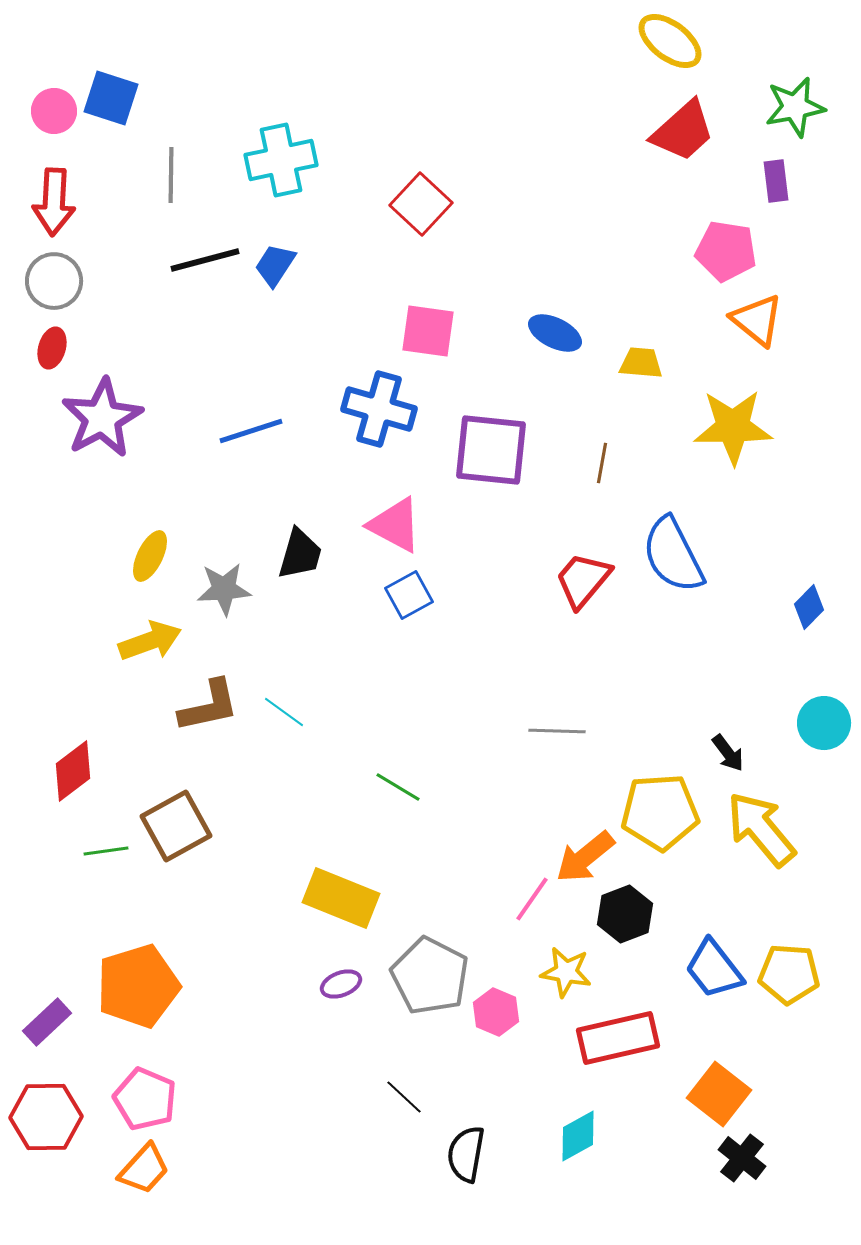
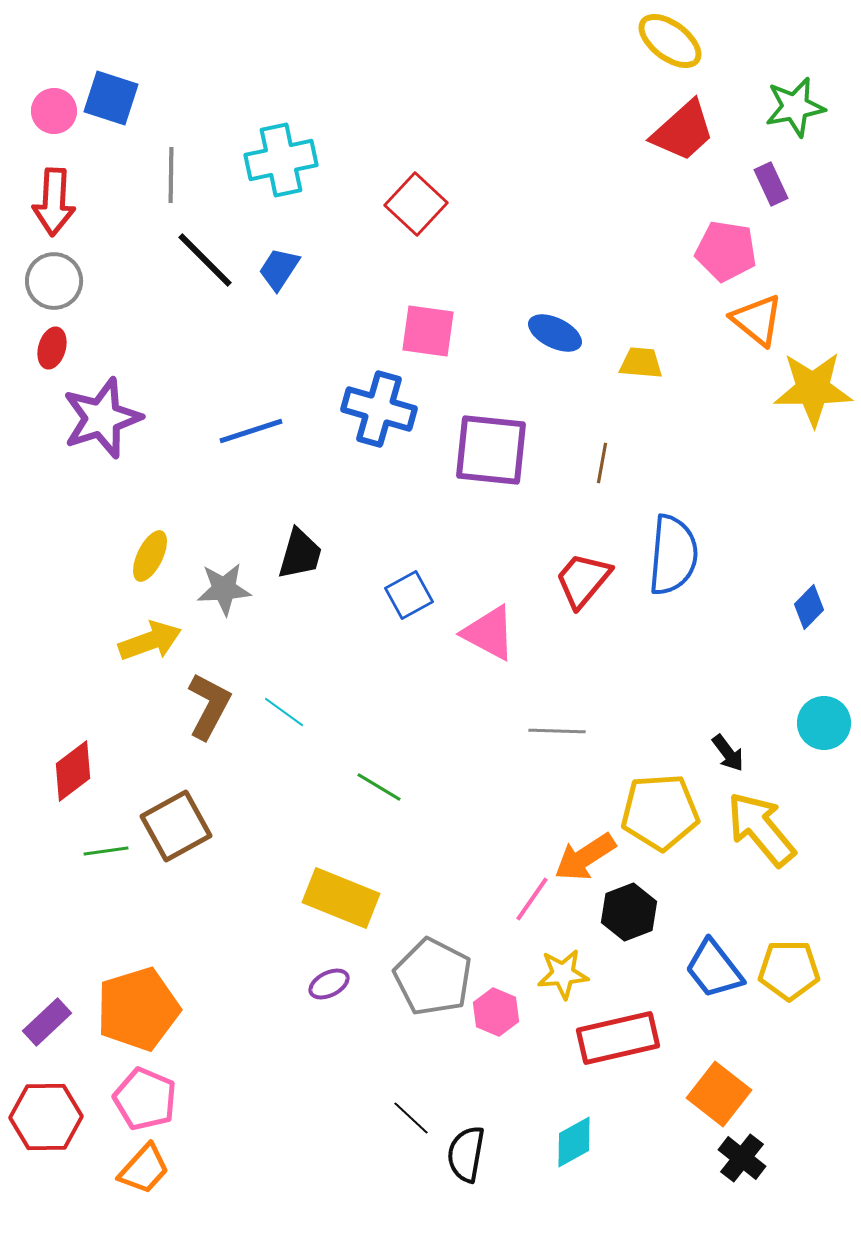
purple rectangle at (776, 181): moved 5 px left, 3 px down; rotated 18 degrees counterclockwise
red square at (421, 204): moved 5 px left
black line at (205, 260): rotated 60 degrees clockwise
blue trapezoid at (275, 265): moved 4 px right, 4 px down
purple star at (102, 418): rotated 10 degrees clockwise
yellow star at (733, 427): moved 80 px right, 38 px up
pink triangle at (395, 525): moved 94 px right, 108 px down
blue semicircle at (673, 555): rotated 148 degrees counterclockwise
brown L-shape at (209, 706): rotated 50 degrees counterclockwise
green line at (398, 787): moved 19 px left
orange arrow at (585, 857): rotated 6 degrees clockwise
black hexagon at (625, 914): moved 4 px right, 2 px up
yellow star at (566, 972): moved 3 px left, 2 px down; rotated 15 degrees counterclockwise
yellow pentagon at (789, 974): moved 4 px up; rotated 4 degrees counterclockwise
gray pentagon at (430, 976): moved 3 px right, 1 px down
purple ellipse at (341, 984): moved 12 px left; rotated 6 degrees counterclockwise
orange pentagon at (138, 986): moved 23 px down
black line at (404, 1097): moved 7 px right, 21 px down
cyan diamond at (578, 1136): moved 4 px left, 6 px down
